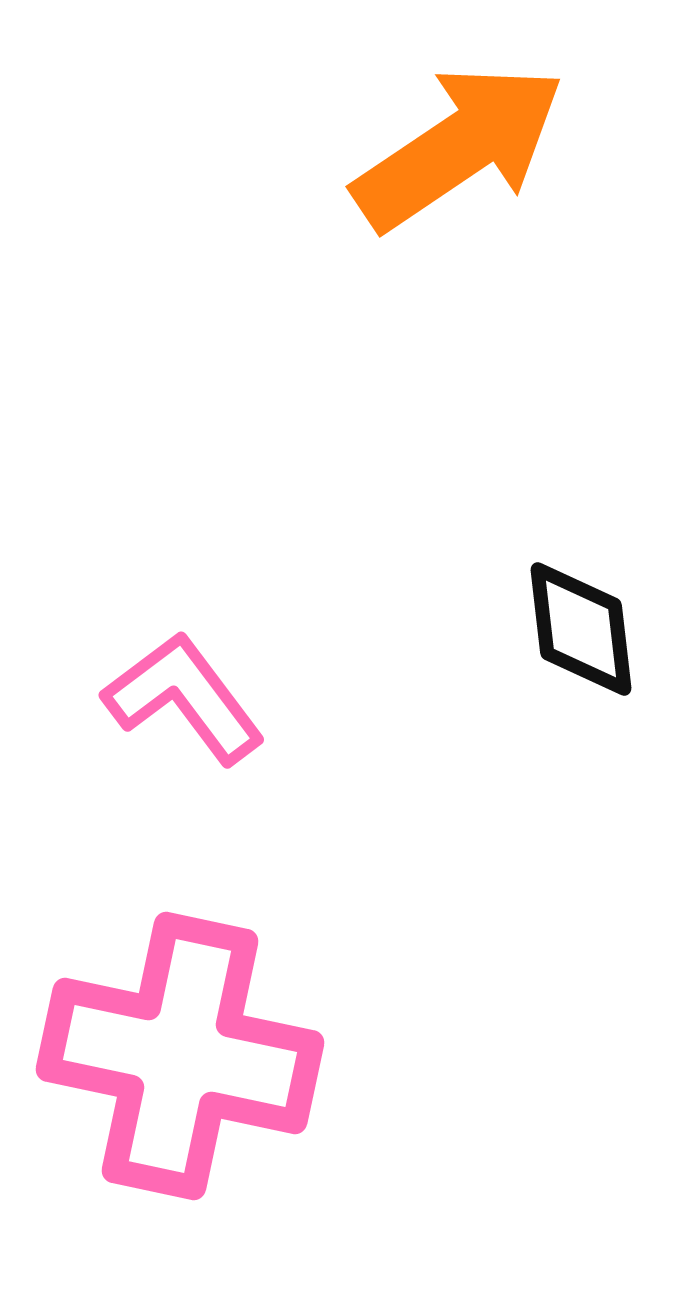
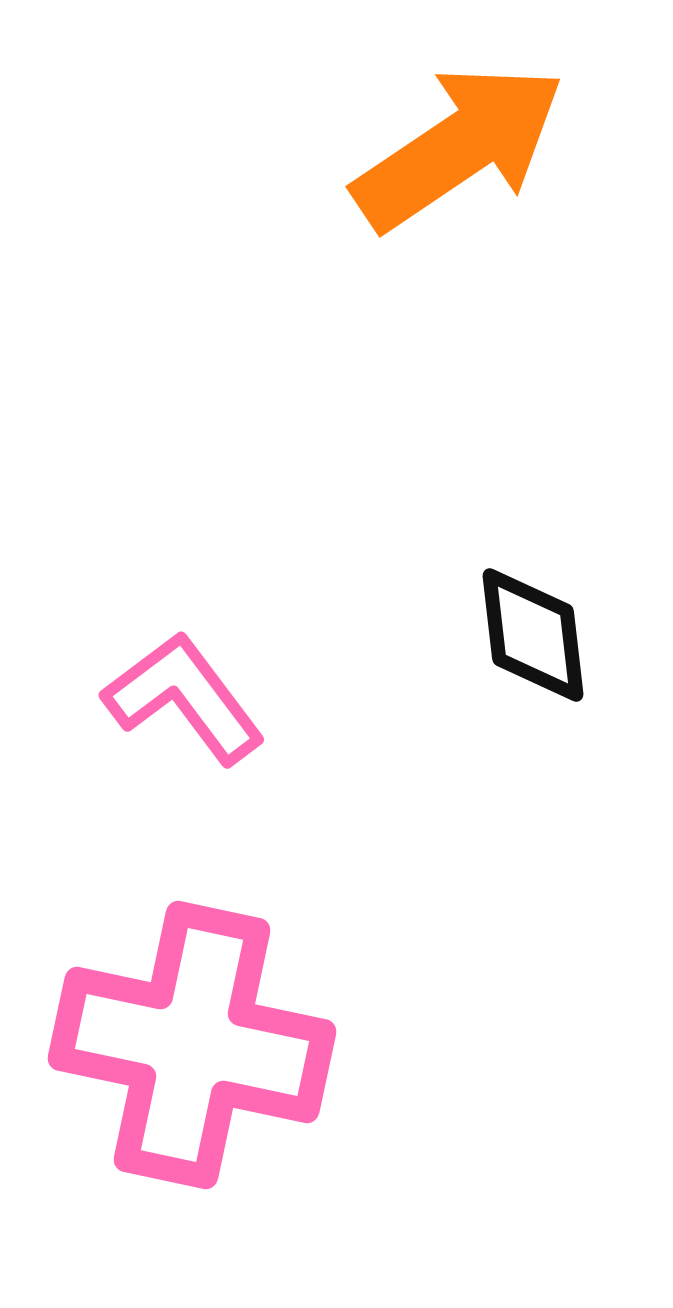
black diamond: moved 48 px left, 6 px down
pink cross: moved 12 px right, 11 px up
